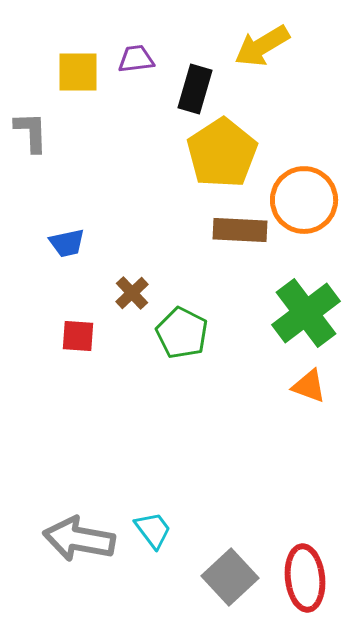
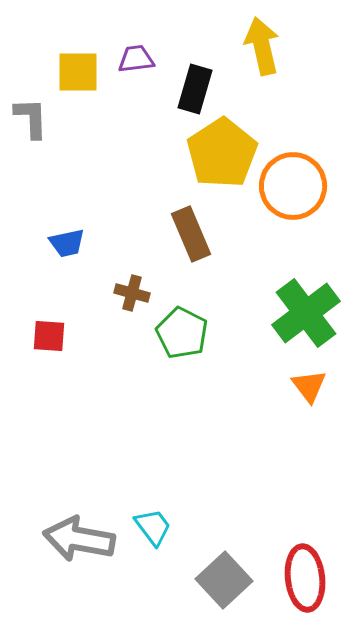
yellow arrow: rotated 108 degrees clockwise
gray L-shape: moved 14 px up
orange circle: moved 11 px left, 14 px up
brown rectangle: moved 49 px left, 4 px down; rotated 64 degrees clockwise
brown cross: rotated 32 degrees counterclockwise
red square: moved 29 px left
orange triangle: rotated 33 degrees clockwise
cyan trapezoid: moved 3 px up
gray square: moved 6 px left, 3 px down
